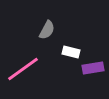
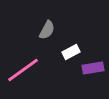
white rectangle: rotated 42 degrees counterclockwise
pink line: moved 1 px down
